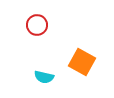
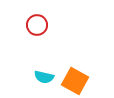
orange square: moved 7 px left, 19 px down
